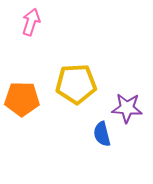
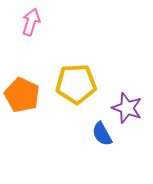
orange pentagon: moved 4 px up; rotated 24 degrees clockwise
purple star: rotated 16 degrees clockwise
blue semicircle: rotated 15 degrees counterclockwise
